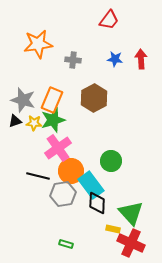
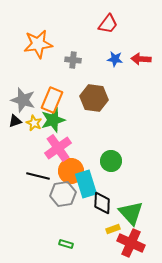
red trapezoid: moved 1 px left, 4 px down
red arrow: rotated 84 degrees counterclockwise
brown hexagon: rotated 24 degrees counterclockwise
yellow star: rotated 21 degrees clockwise
cyan rectangle: moved 5 px left, 1 px up; rotated 20 degrees clockwise
black diamond: moved 5 px right
yellow rectangle: rotated 32 degrees counterclockwise
